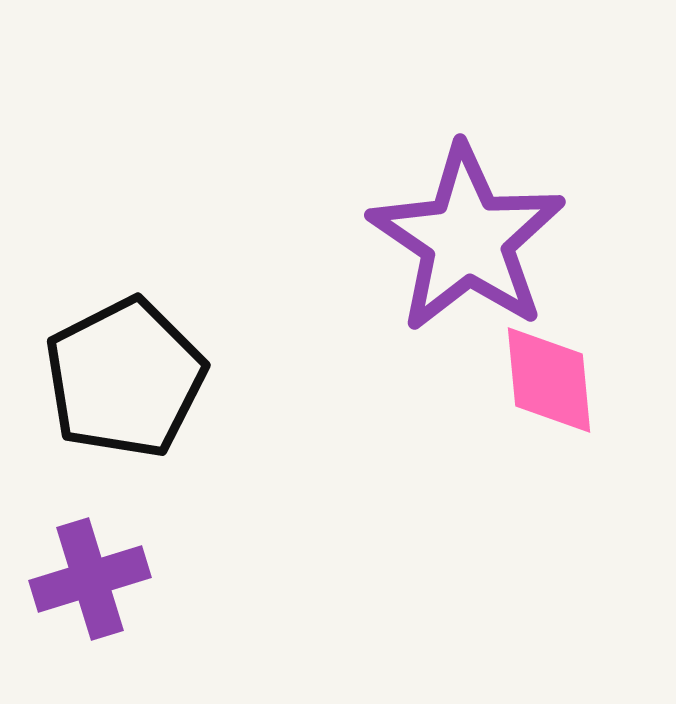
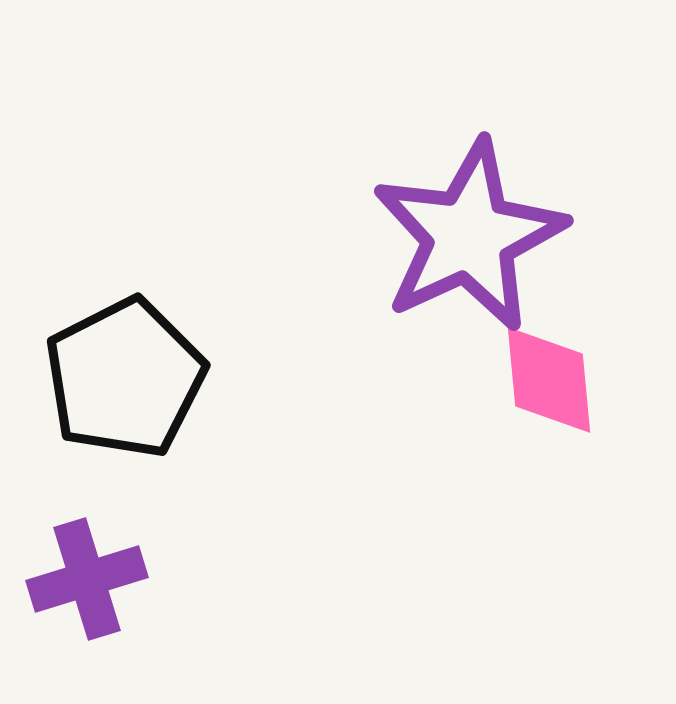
purple star: moved 2 px right, 3 px up; rotated 13 degrees clockwise
purple cross: moved 3 px left
